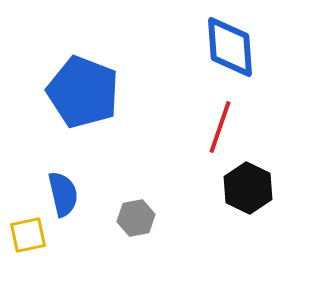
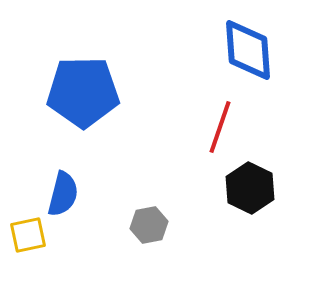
blue diamond: moved 18 px right, 3 px down
blue pentagon: rotated 22 degrees counterclockwise
black hexagon: moved 2 px right
blue semicircle: rotated 27 degrees clockwise
gray hexagon: moved 13 px right, 7 px down
